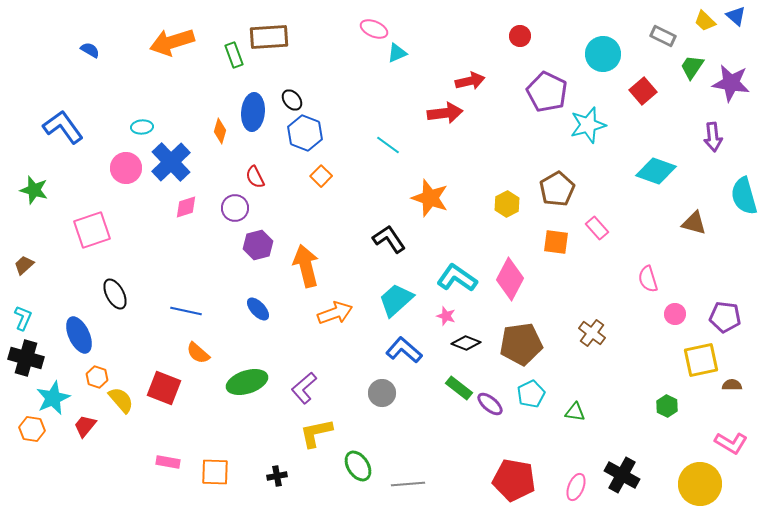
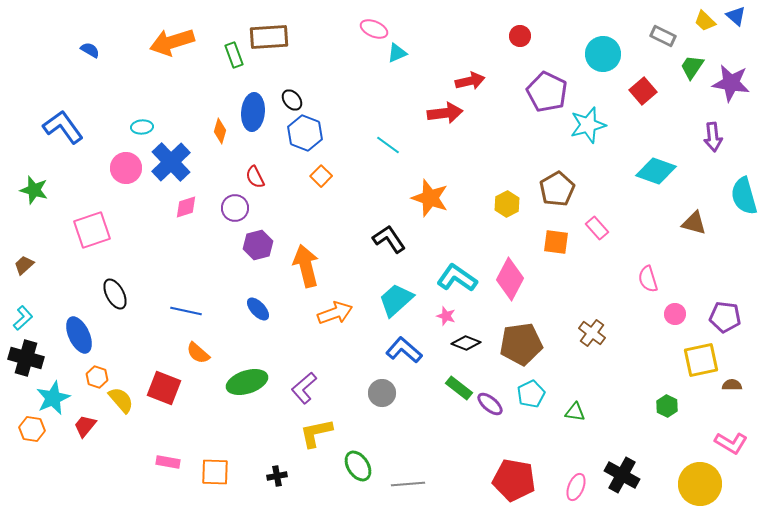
cyan L-shape at (23, 318): rotated 25 degrees clockwise
